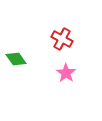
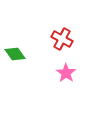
green diamond: moved 1 px left, 5 px up
